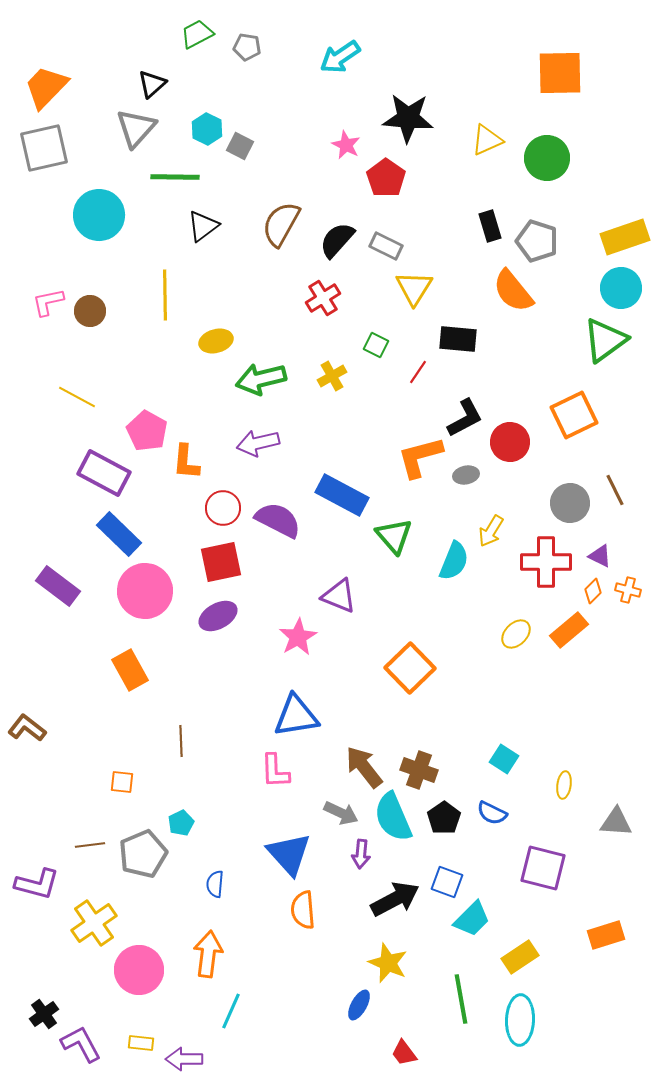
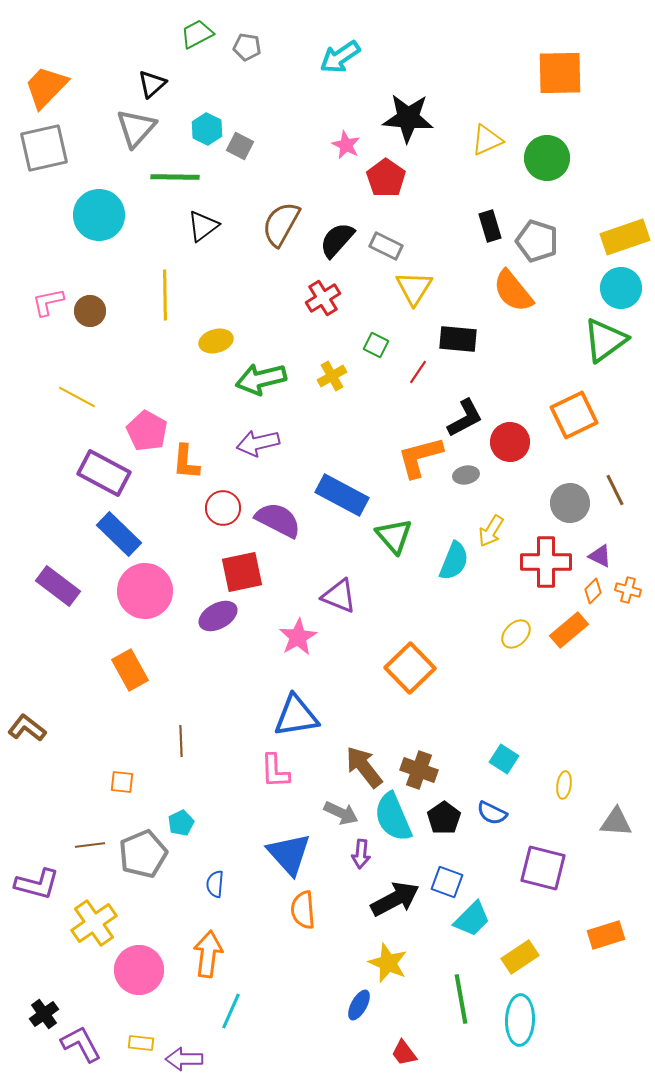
red square at (221, 562): moved 21 px right, 10 px down
